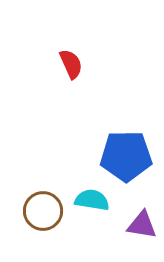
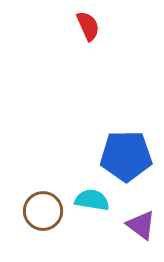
red semicircle: moved 17 px right, 38 px up
purple triangle: moved 1 px left; rotated 28 degrees clockwise
